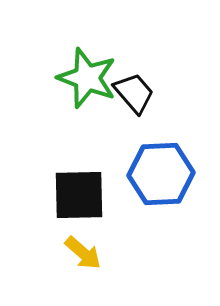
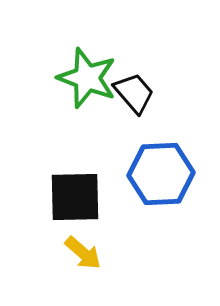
black square: moved 4 px left, 2 px down
